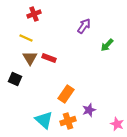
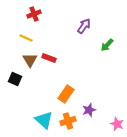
brown triangle: moved 2 px down
